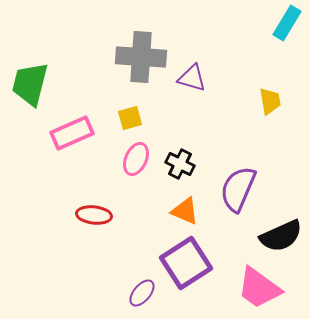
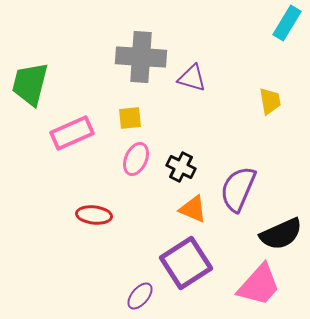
yellow square: rotated 10 degrees clockwise
black cross: moved 1 px right, 3 px down
orange triangle: moved 8 px right, 2 px up
black semicircle: moved 2 px up
pink trapezoid: moved 3 px up; rotated 84 degrees counterclockwise
purple ellipse: moved 2 px left, 3 px down
